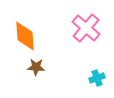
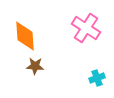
pink cross: rotated 8 degrees counterclockwise
brown star: moved 1 px left, 1 px up
